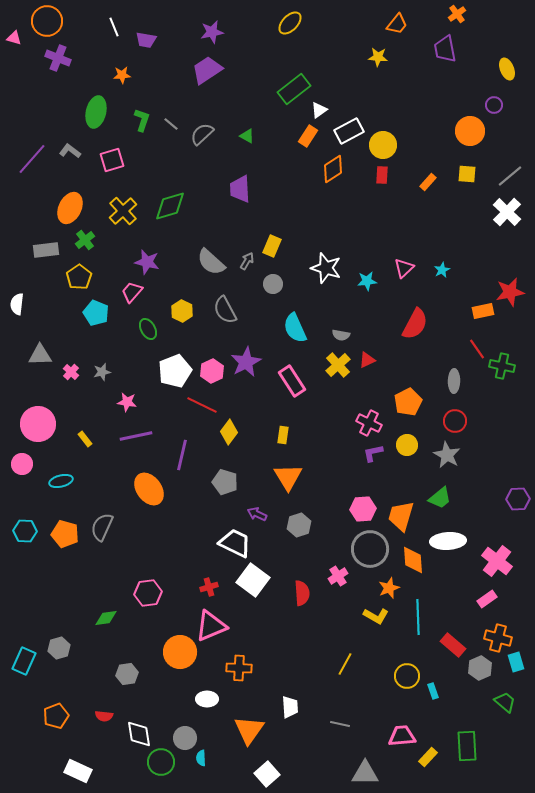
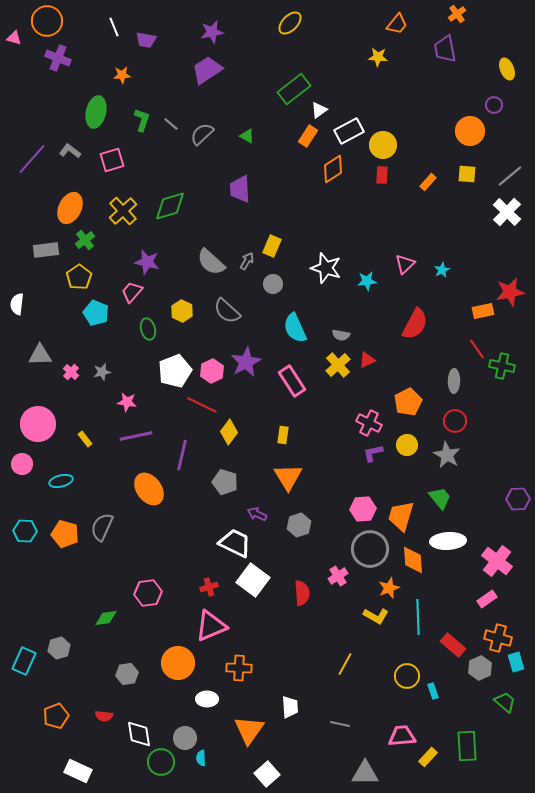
pink triangle at (404, 268): moved 1 px right, 4 px up
gray semicircle at (225, 310): moved 2 px right, 1 px down; rotated 20 degrees counterclockwise
green ellipse at (148, 329): rotated 15 degrees clockwise
green trapezoid at (440, 498): rotated 90 degrees counterclockwise
orange circle at (180, 652): moved 2 px left, 11 px down
